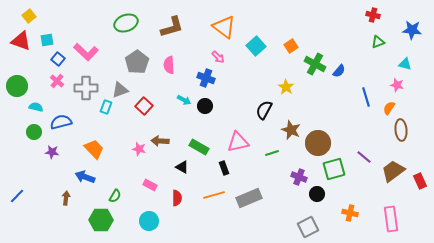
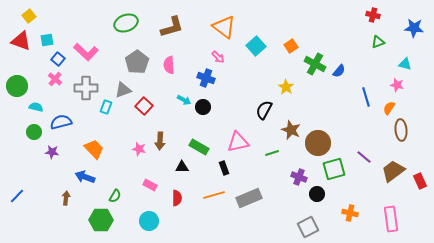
blue star at (412, 30): moved 2 px right, 2 px up
pink cross at (57, 81): moved 2 px left, 2 px up
gray triangle at (120, 90): moved 3 px right
black circle at (205, 106): moved 2 px left, 1 px down
brown arrow at (160, 141): rotated 90 degrees counterclockwise
black triangle at (182, 167): rotated 32 degrees counterclockwise
